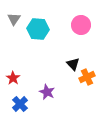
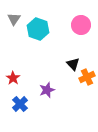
cyan hexagon: rotated 15 degrees clockwise
purple star: moved 2 px up; rotated 28 degrees clockwise
